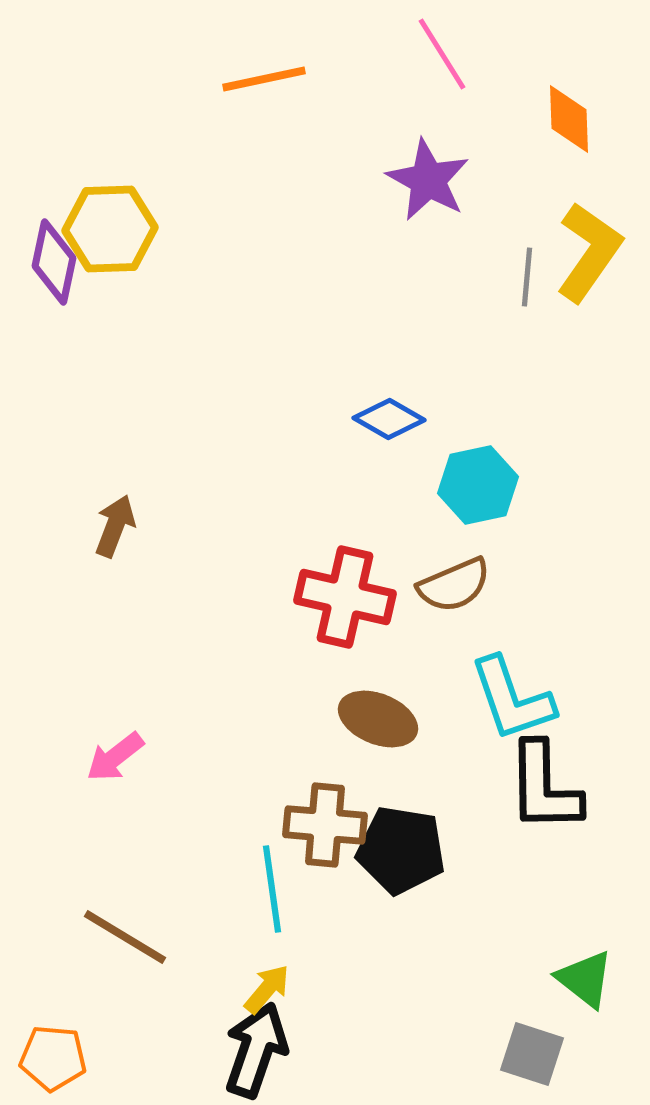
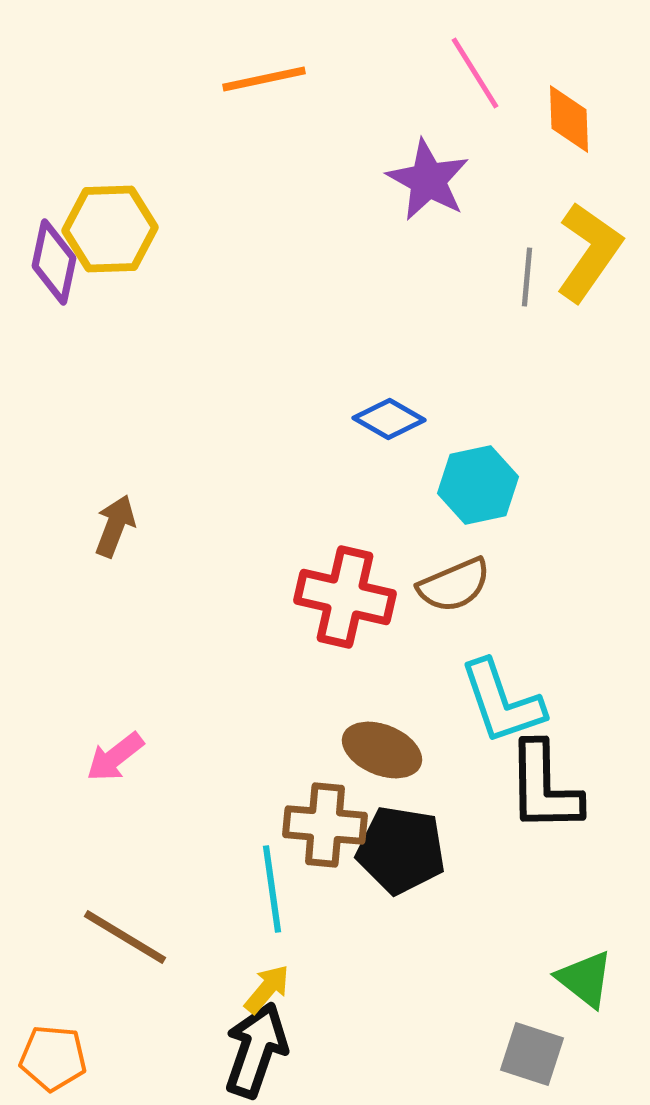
pink line: moved 33 px right, 19 px down
cyan L-shape: moved 10 px left, 3 px down
brown ellipse: moved 4 px right, 31 px down
